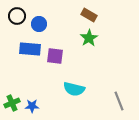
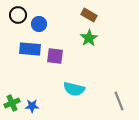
black circle: moved 1 px right, 1 px up
